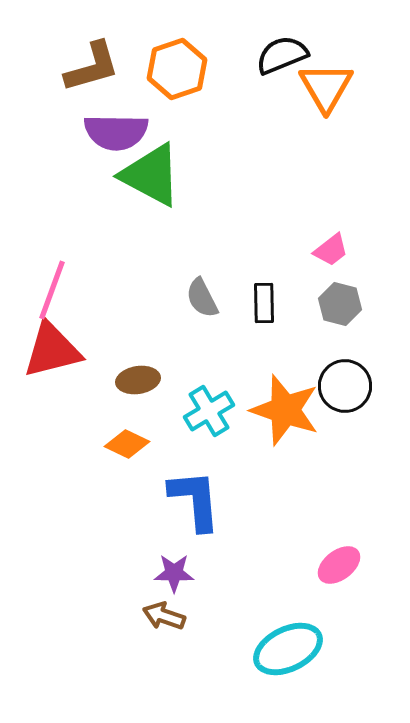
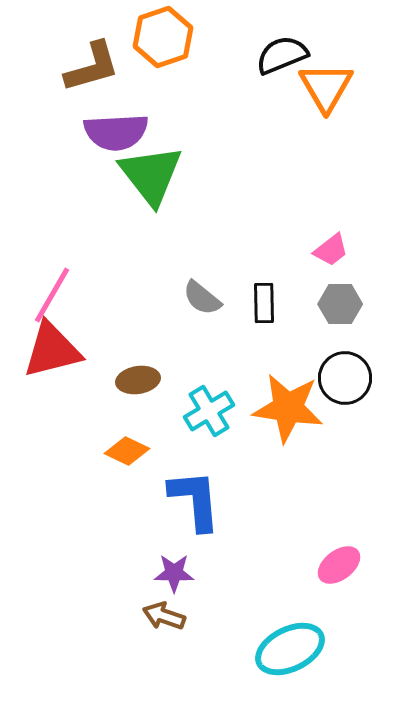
orange hexagon: moved 14 px left, 32 px up
purple semicircle: rotated 4 degrees counterclockwise
green triangle: rotated 24 degrees clockwise
pink line: moved 5 px down; rotated 10 degrees clockwise
gray semicircle: rotated 24 degrees counterclockwise
gray hexagon: rotated 15 degrees counterclockwise
black circle: moved 8 px up
orange star: moved 3 px right, 2 px up; rotated 10 degrees counterclockwise
orange diamond: moved 7 px down
cyan ellipse: moved 2 px right
